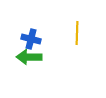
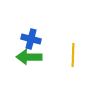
yellow line: moved 4 px left, 22 px down
